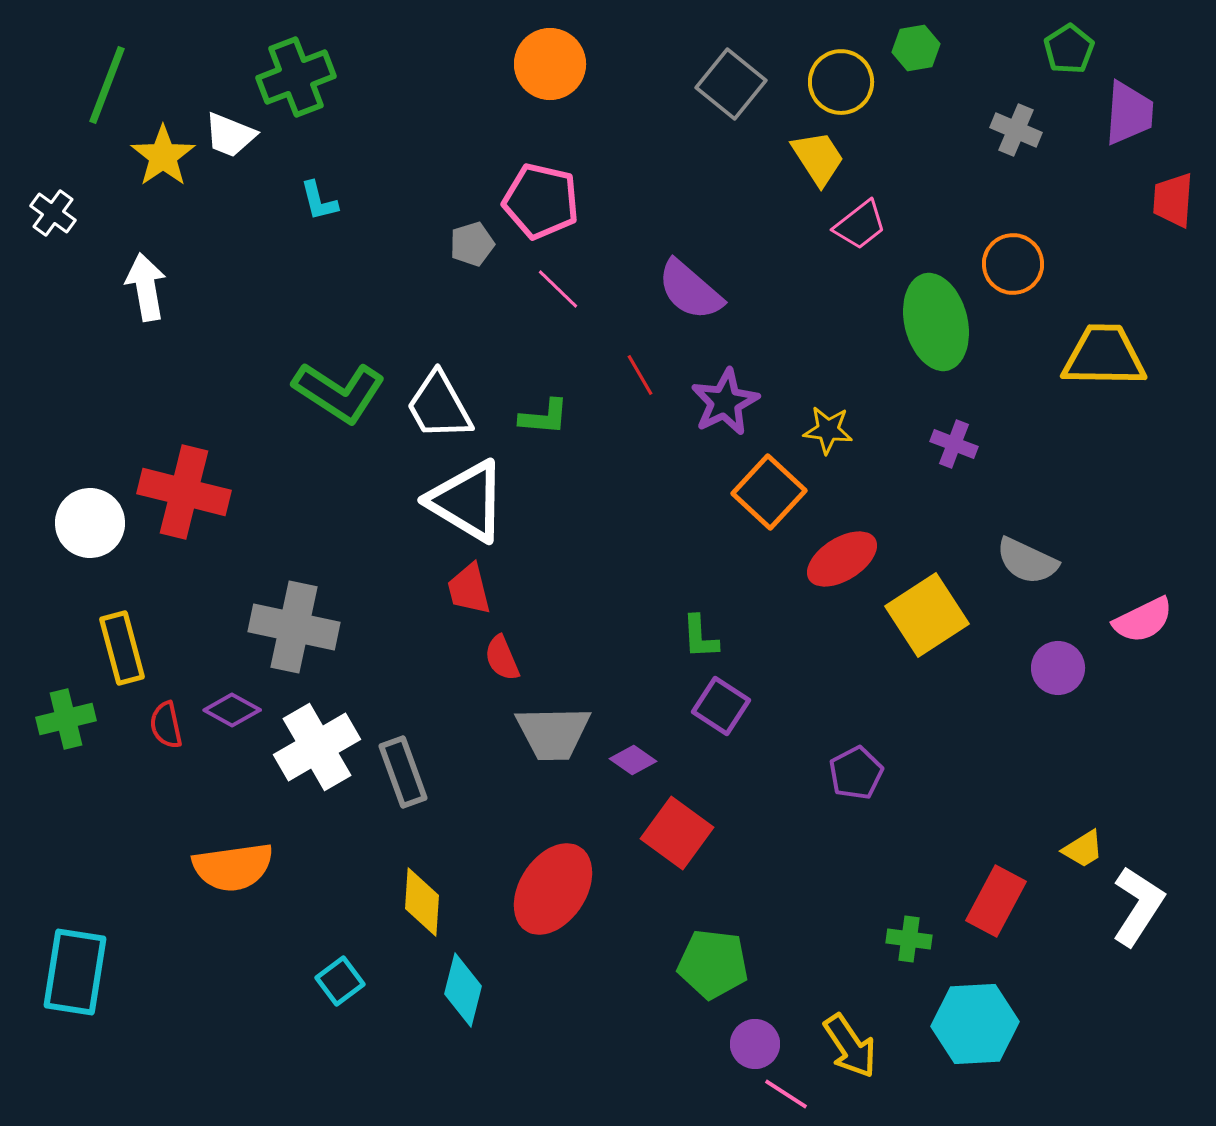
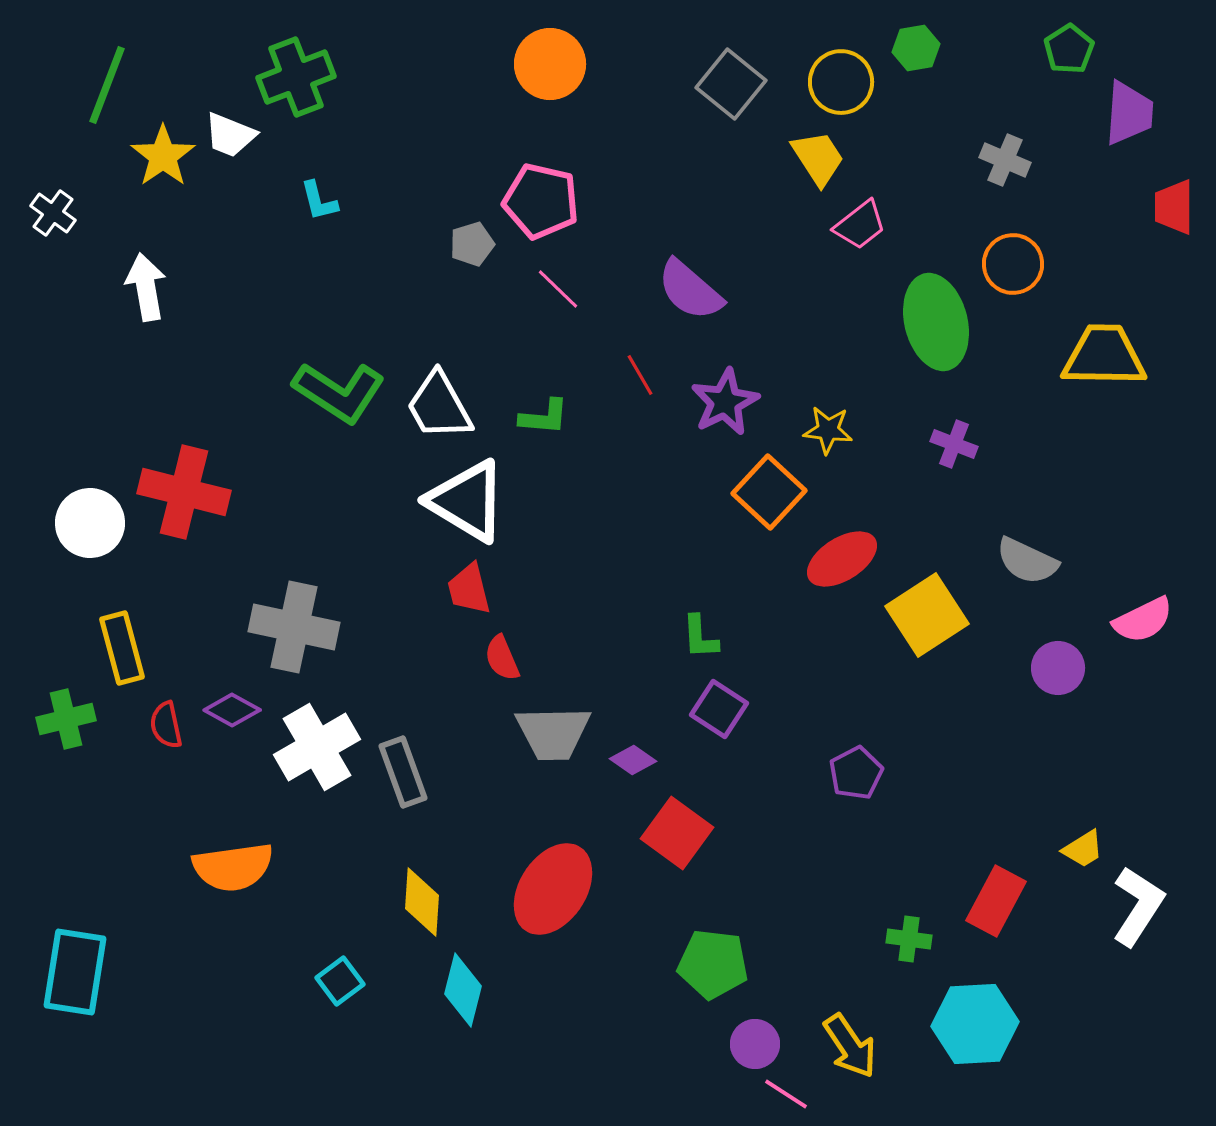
gray cross at (1016, 130): moved 11 px left, 30 px down
red trapezoid at (1173, 200): moved 1 px right, 7 px down; rotated 4 degrees counterclockwise
purple square at (721, 706): moved 2 px left, 3 px down
